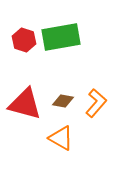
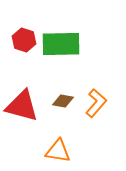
green rectangle: moved 7 px down; rotated 9 degrees clockwise
red triangle: moved 3 px left, 2 px down
orange triangle: moved 3 px left, 13 px down; rotated 20 degrees counterclockwise
